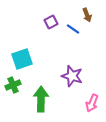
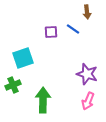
brown arrow: moved 3 px up; rotated 16 degrees clockwise
purple square: moved 10 px down; rotated 24 degrees clockwise
cyan square: moved 1 px right, 1 px up
purple star: moved 15 px right, 2 px up
green arrow: moved 2 px right, 1 px down
pink arrow: moved 4 px left, 2 px up
